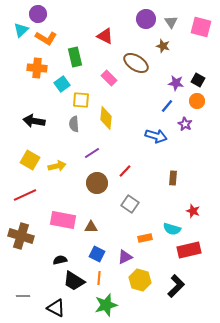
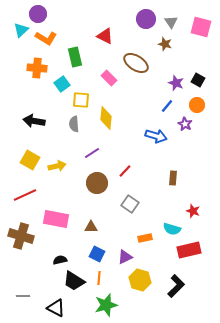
brown star at (163, 46): moved 2 px right, 2 px up
purple star at (176, 83): rotated 14 degrees clockwise
orange circle at (197, 101): moved 4 px down
pink rectangle at (63, 220): moved 7 px left, 1 px up
